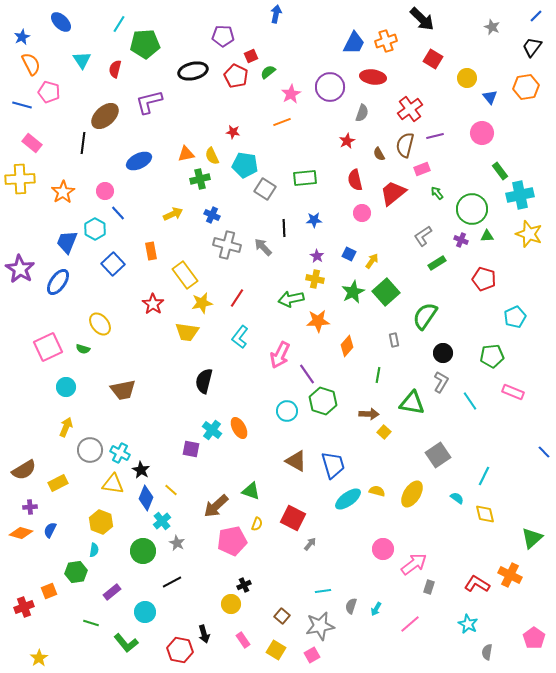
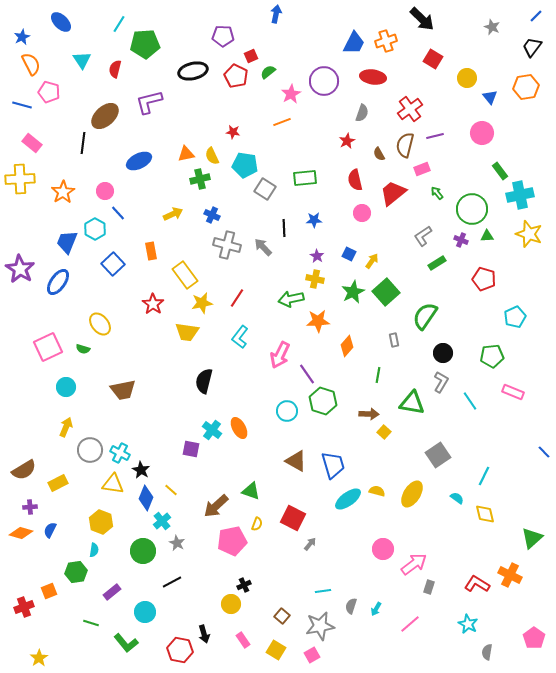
purple circle at (330, 87): moved 6 px left, 6 px up
